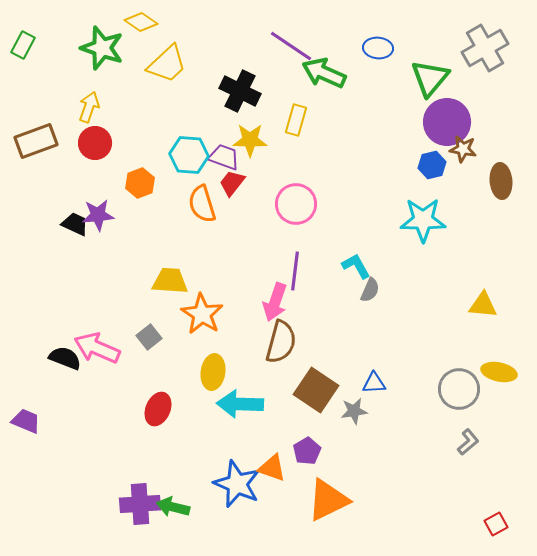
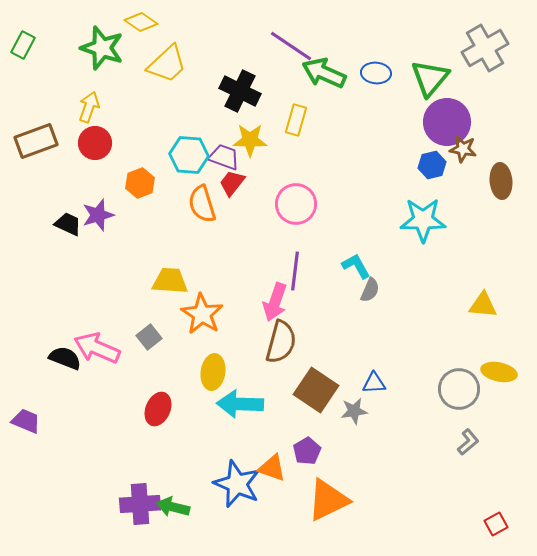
blue ellipse at (378, 48): moved 2 px left, 25 px down
purple star at (98, 215): rotated 12 degrees counterclockwise
black trapezoid at (75, 224): moved 7 px left
